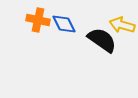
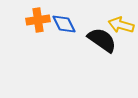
orange cross: rotated 20 degrees counterclockwise
yellow arrow: moved 1 px left
